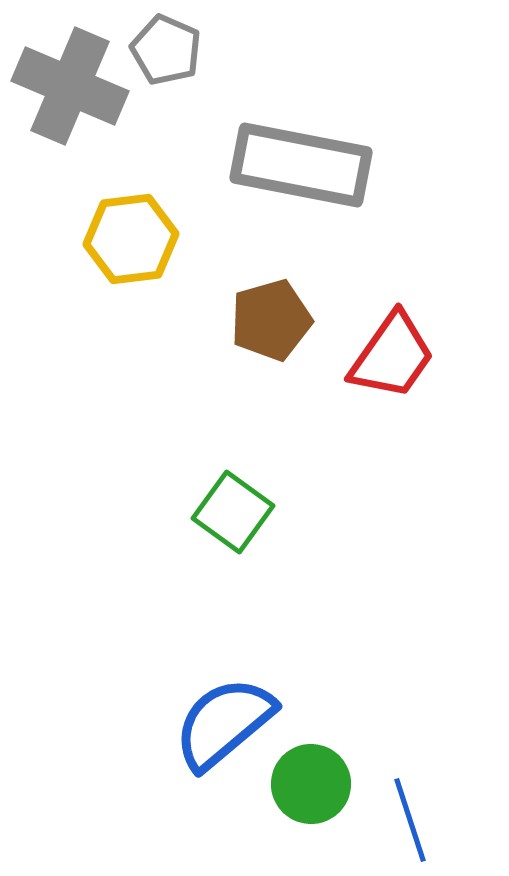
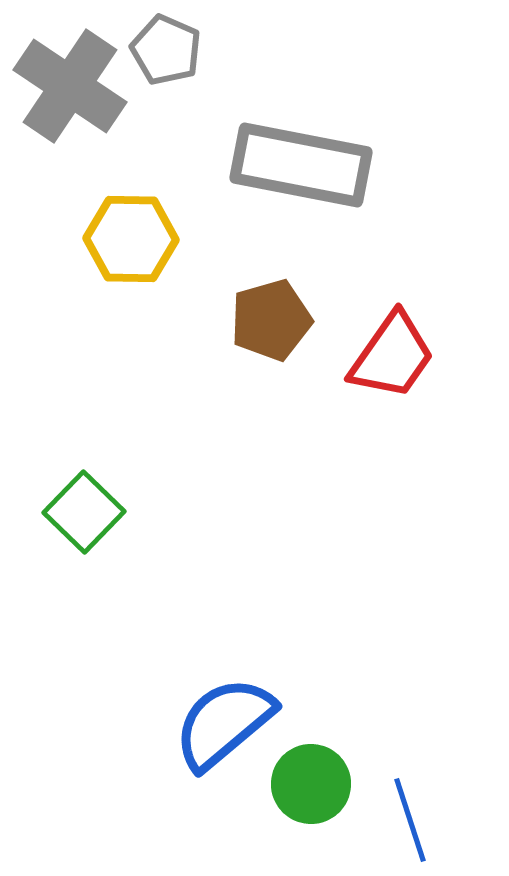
gray cross: rotated 11 degrees clockwise
yellow hexagon: rotated 8 degrees clockwise
green square: moved 149 px left; rotated 8 degrees clockwise
